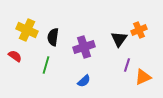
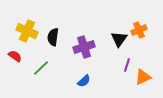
yellow cross: moved 1 px down
green line: moved 5 px left, 3 px down; rotated 30 degrees clockwise
